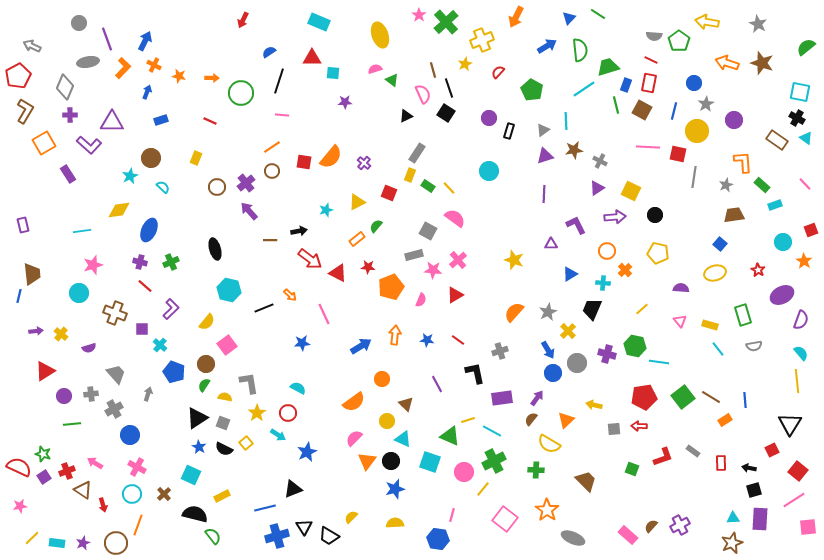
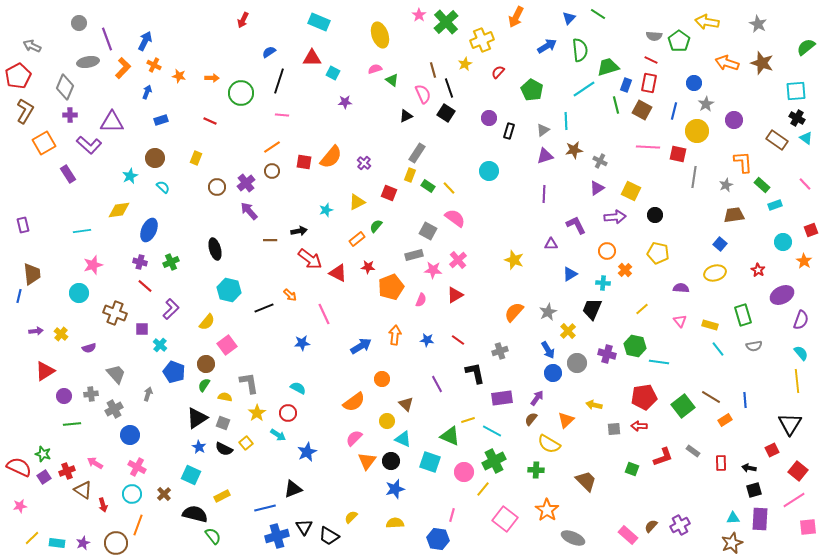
cyan square at (333, 73): rotated 24 degrees clockwise
cyan square at (800, 92): moved 4 px left, 1 px up; rotated 15 degrees counterclockwise
brown circle at (151, 158): moved 4 px right
green square at (683, 397): moved 9 px down
